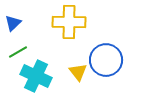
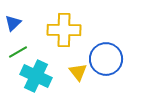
yellow cross: moved 5 px left, 8 px down
blue circle: moved 1 px up
